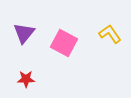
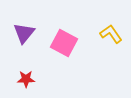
yellow L-shape: moved 1 px right
